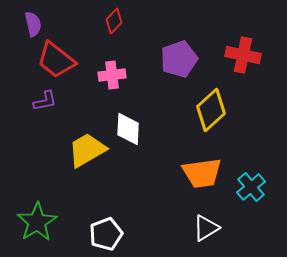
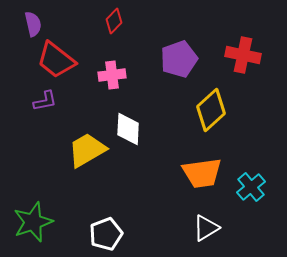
green star: moved 4 px left; rotated 12 degrees clockwise
